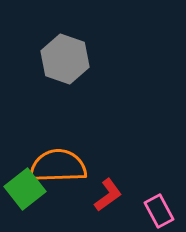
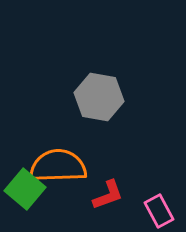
gray hexagon: moved 34 px right, 38 px down; rotated 9 degrees counterclockwise
green square: rotated 12 degrees counterclockwise
red L-shape: rotated 16 degrees clockwise
